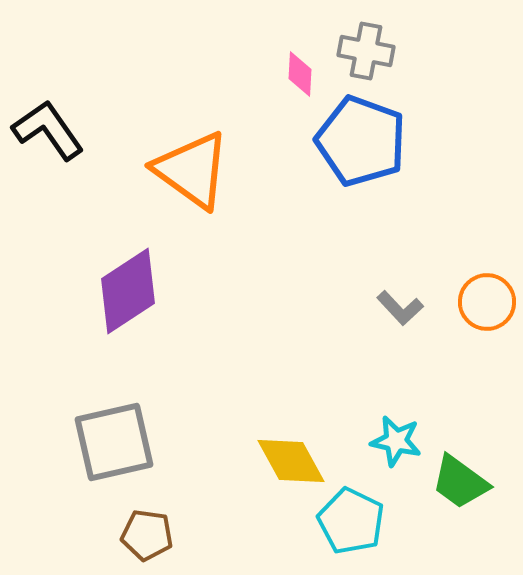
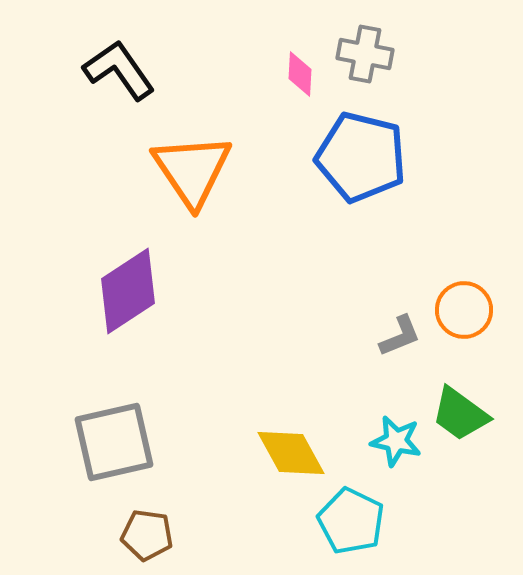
gray cross: moved 1 px left, 3 px down
black L-shape: moved 71 px right, 60 px up
blue pentagon: moved 16 px down; rotated 6 degrees counterclockwise
orange triangle: rotated 20 degrees clockwise
orange circle: moved 23 px left, 8 px down
gray L-shape: moved 28 px down; rotated 69 degrees counterclockwise
yellow diamond: moved 8 px up
green trapezoid: moved 68 px up
